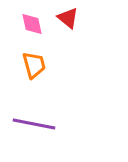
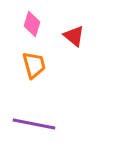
red triangle: moved 6 px right, 18 px down
pink diamond: rotated 30 degrees clockwise
